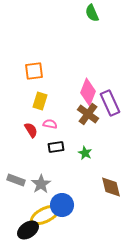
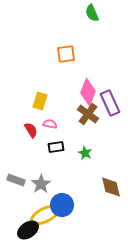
orange square: moved 32 px right, 17 px up
